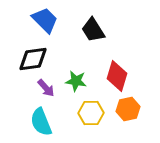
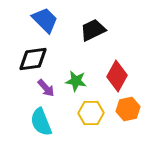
black trapezoid: rotated 96 degrees clockwise
red diamond: rotated 12 degrees clockwise
